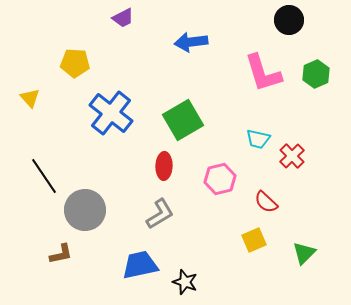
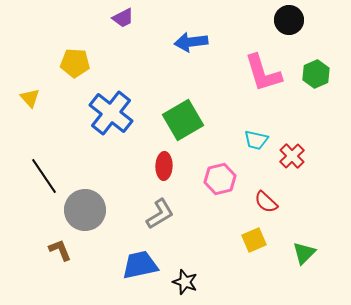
cyan trapezoid: moved 2 px left, 1 px down
brown L-shape: moved 1 px left, 4 px up; rotated 100 degrees counterclockwise
